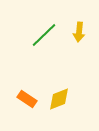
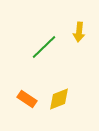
green line: moved 12 px down
